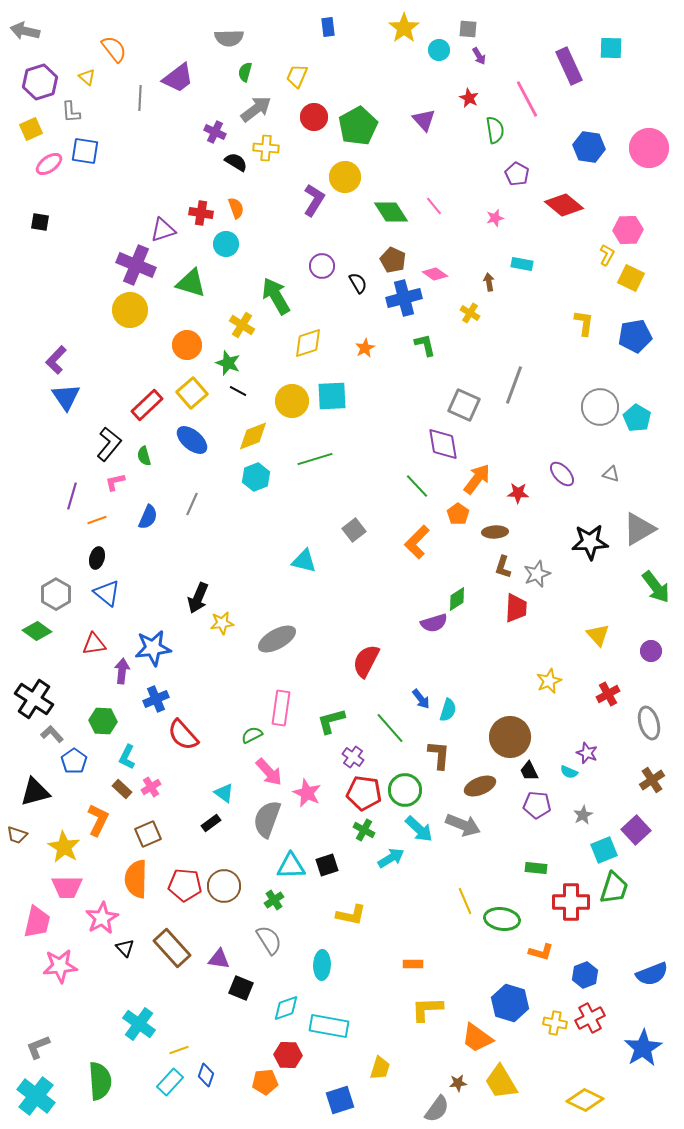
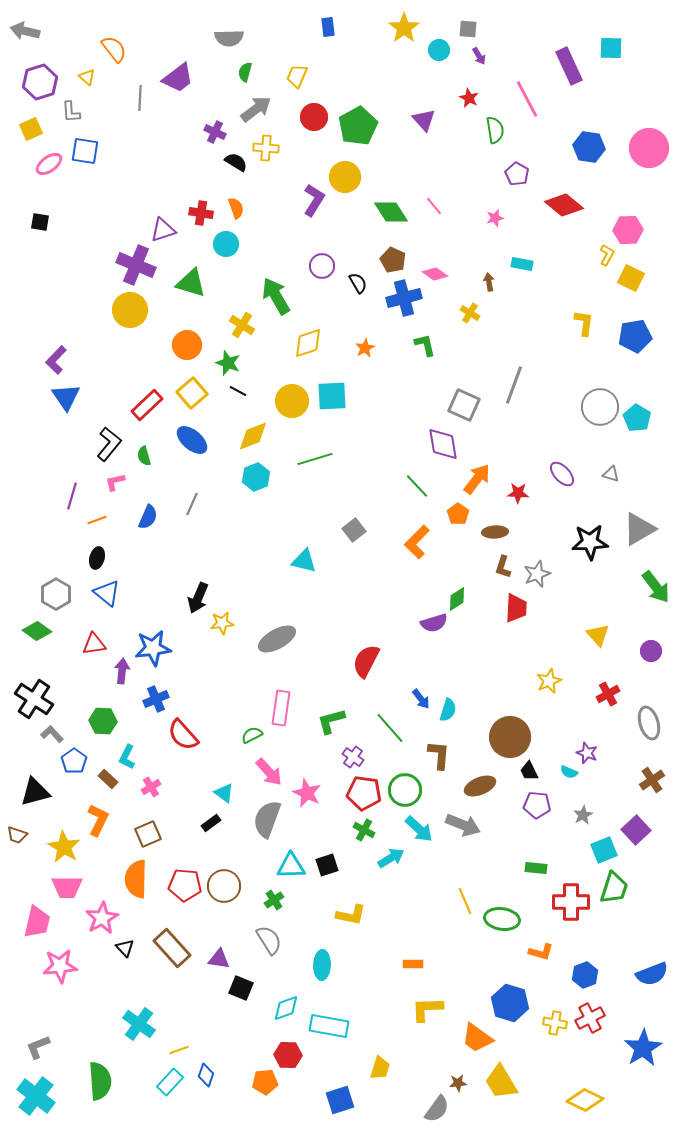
brown rectangle at (122, 789): moved 14 px left, 10 px up
